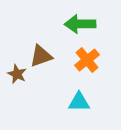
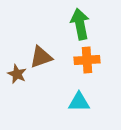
green arrow: rotated 80 degrees clockwise
brown triangle: moved 1 px down
orange cross: rotated 35 degrees clockwise
